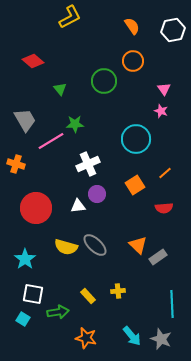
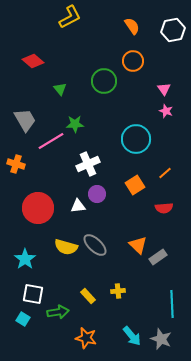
pink star: moved 5 px right
red circle: moved 2 px right
